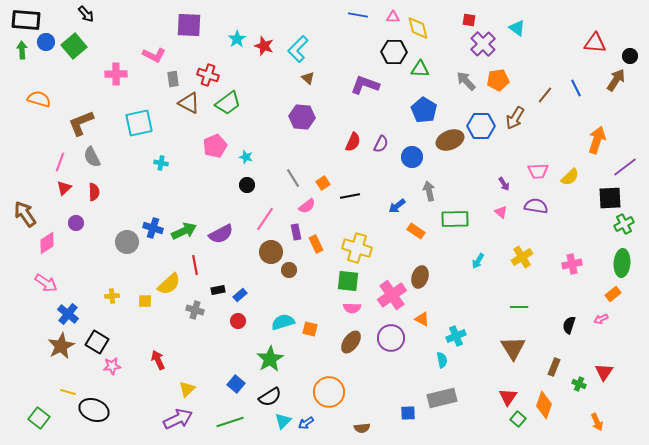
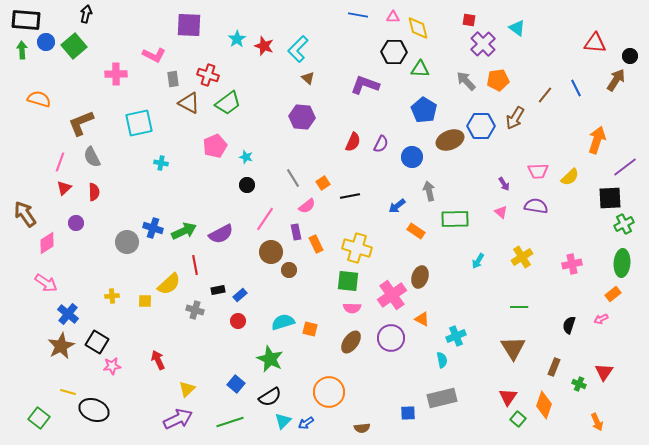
black arrow at (86, 14): rotated 126 degrees counterclockwise
green star at (270, 359): rotated 16 degrees counterclockwise
